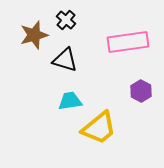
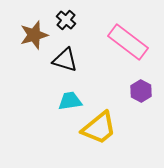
pink rectangle: rotated 45 degrees clockwise
